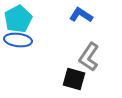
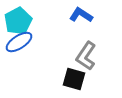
cyan pentagon: moved 2 px down
blue ellipse: moved 1 px right, 2 px down; rotated 40 degrees counterclockwise
gray L-shape: moved 3 px left, 1 px up
